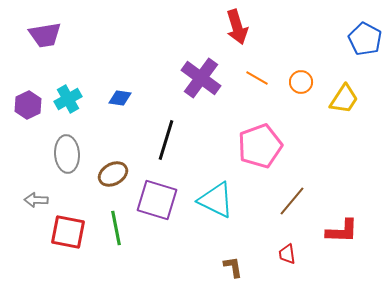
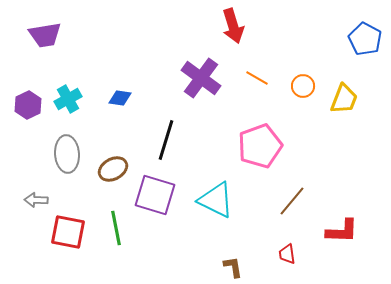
red arrow: moved 4 px left, 1 px up
orange circle: moved 2 px right, 4 px down
yellow trapezoid: rotated 12 degrees counterclockwise
brown ellipse: moved 5 px up
purple square: moved 2 px left, 5 px up
